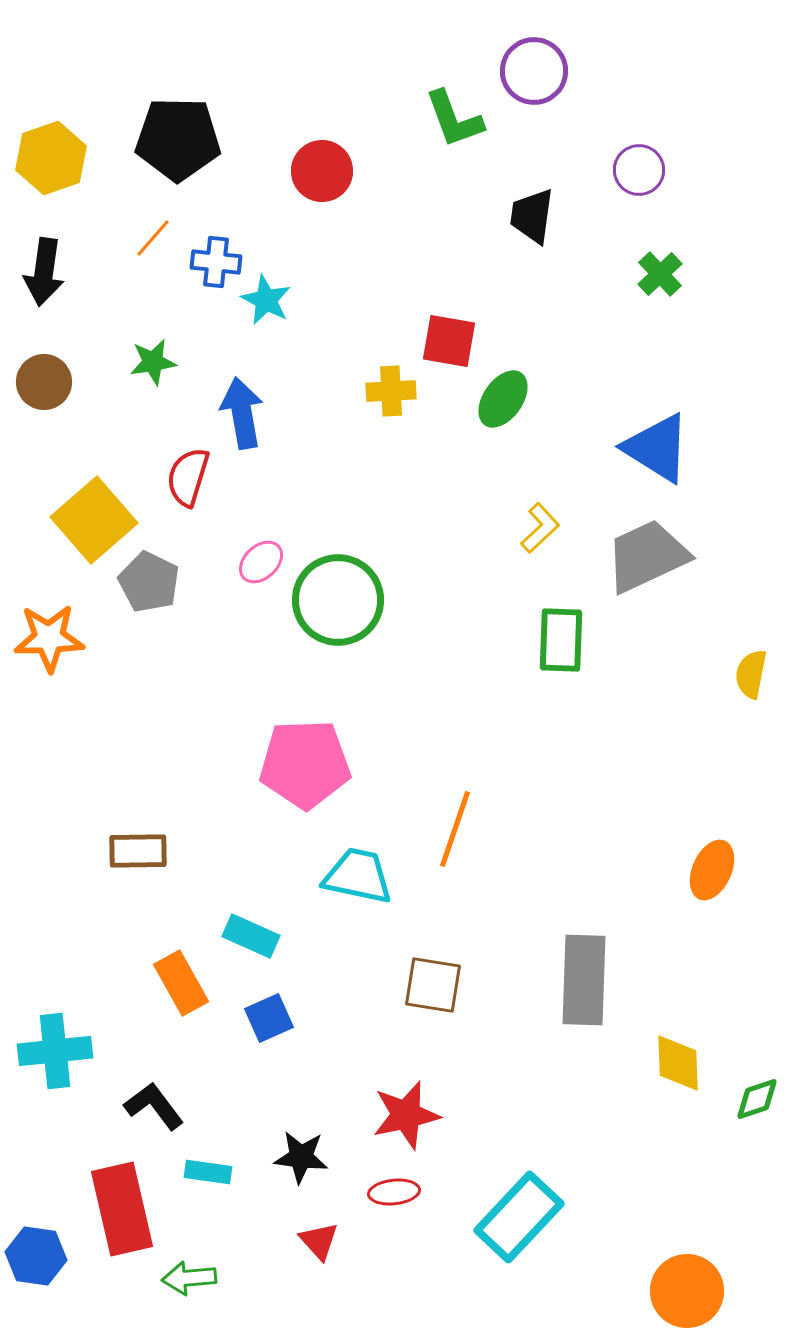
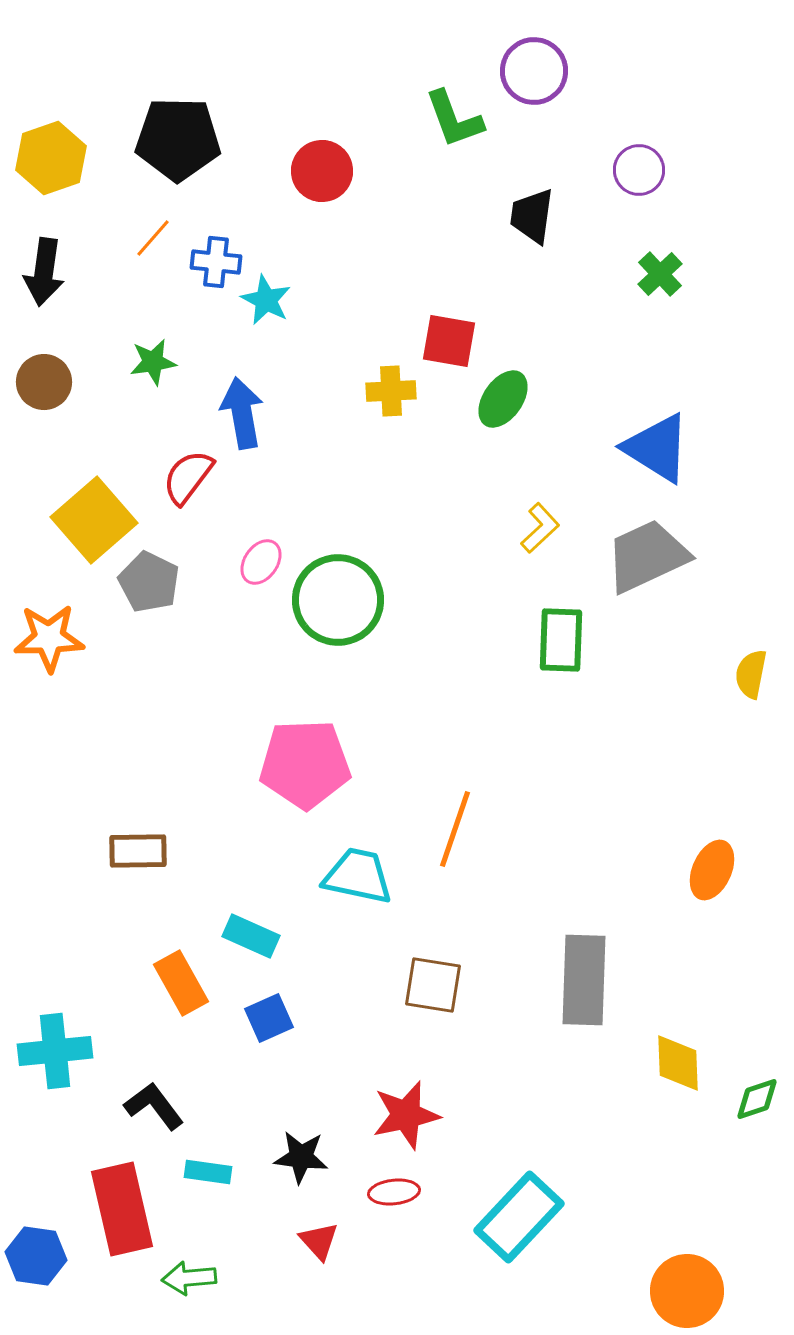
red semicircle at (188, 477): rotated 20 degrees clockwise
pink ellipse at (261, 562): rotated 12 degrees counterclockwise
